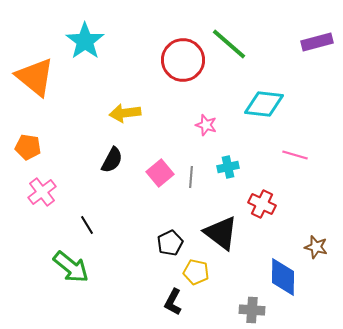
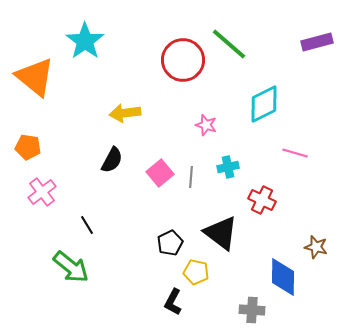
cyan diamond: rotated 33 degrees counterclockwise
pink line: moved 2 px up
red cross: moved 4 px up
